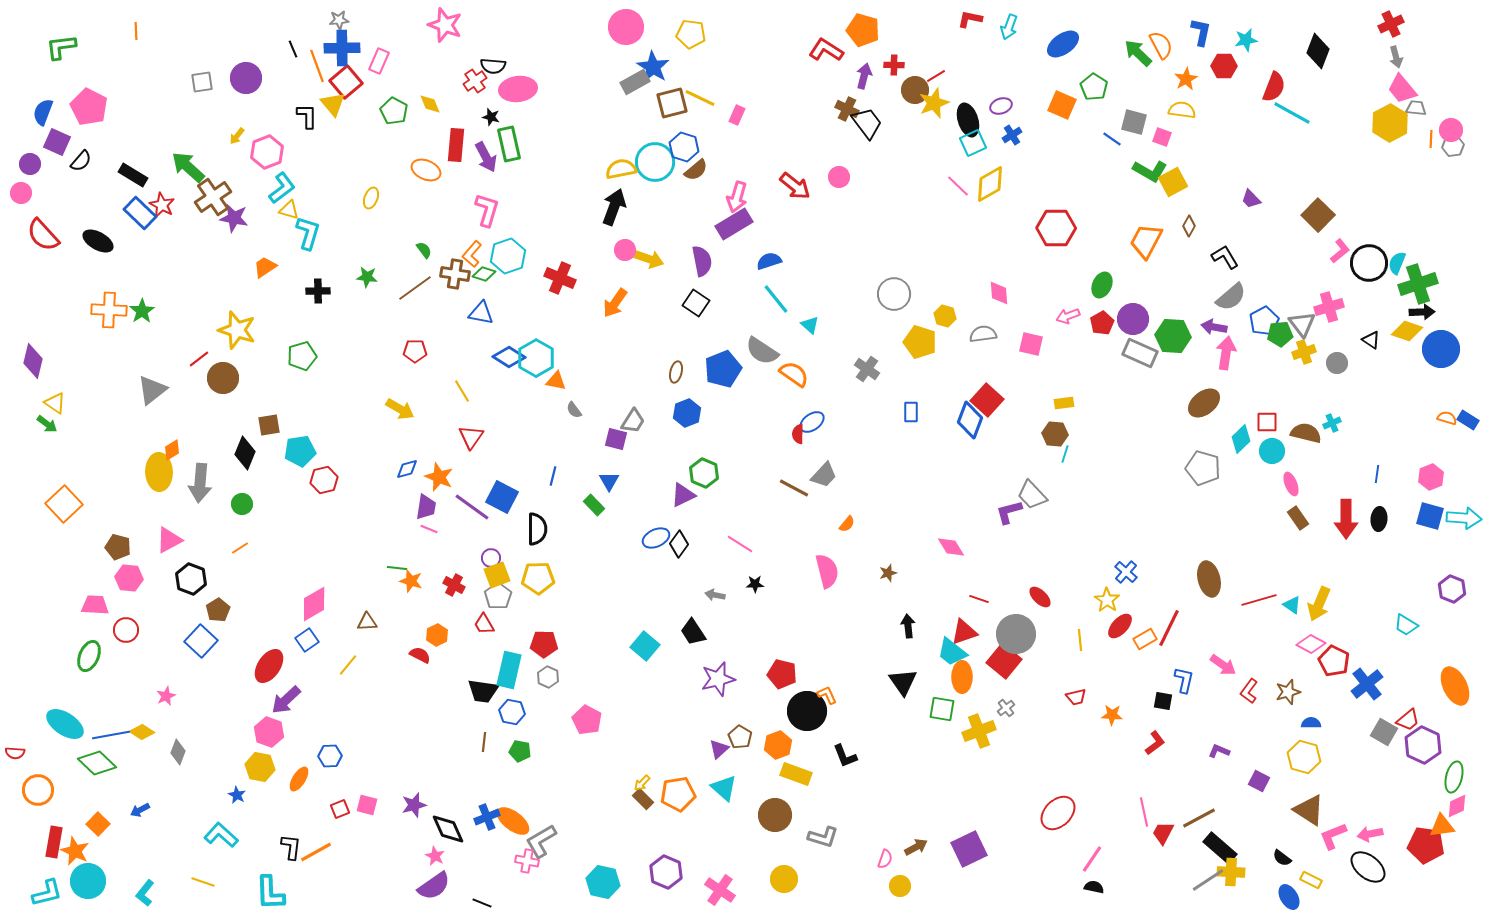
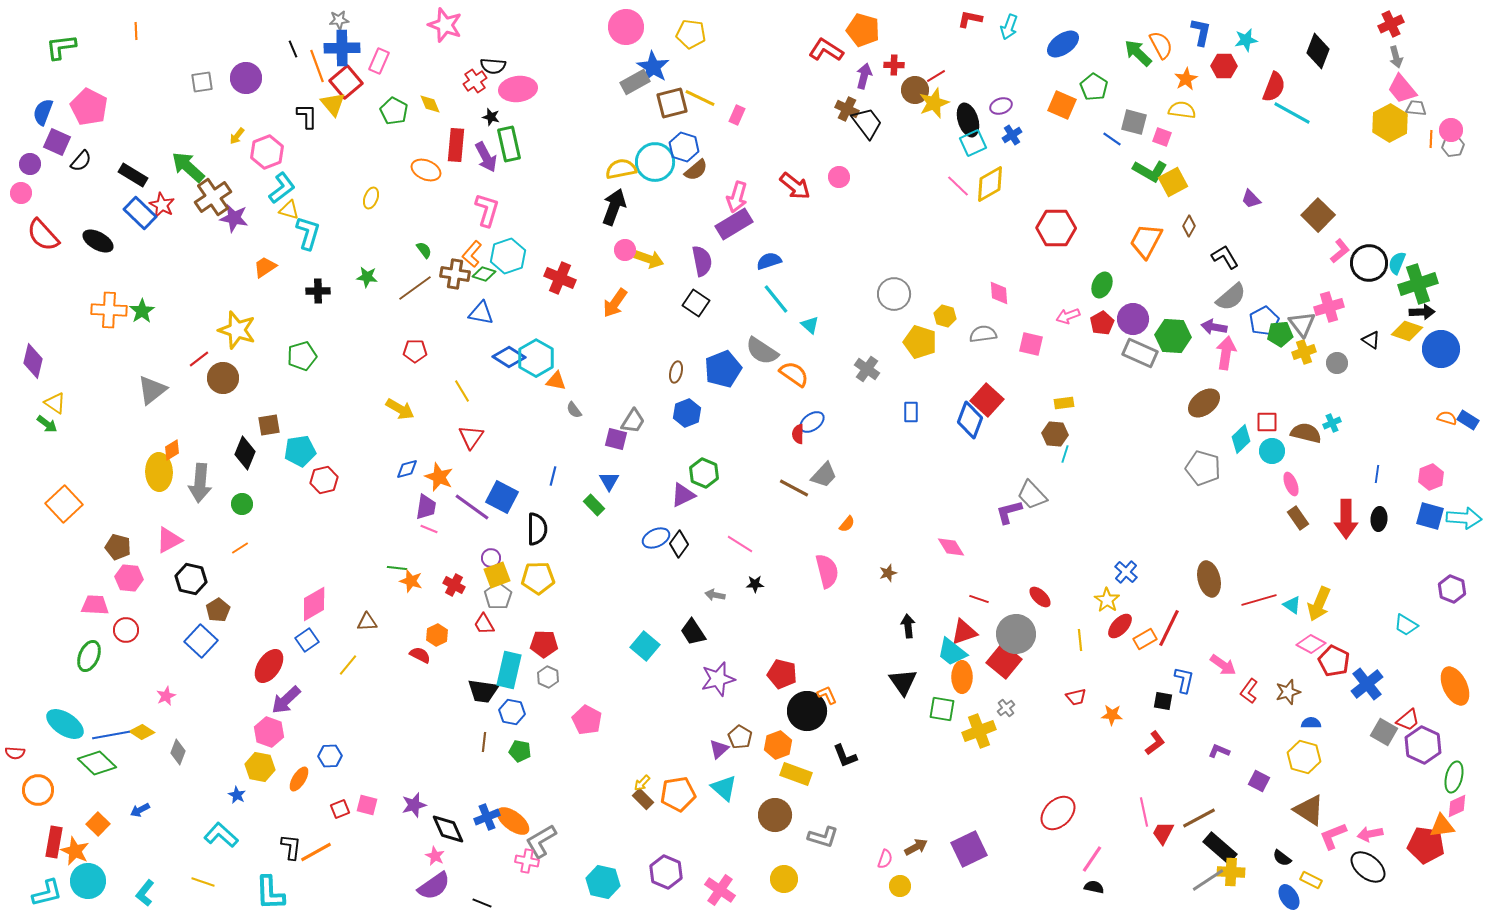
black hexagon at (191, 579): rotated 8 degrees counterclockwise
